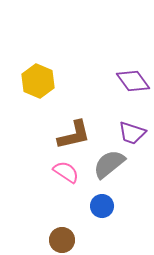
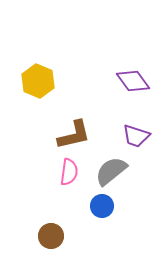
purple trapezoid: moved 4 px right, 3 px down
gray semicircle: moved 2 px right, 7 px down
pink semicircle: moved 3 px right; rotated 64 degrees clockwise
brown circle: moved 11 px left, 4 px up
